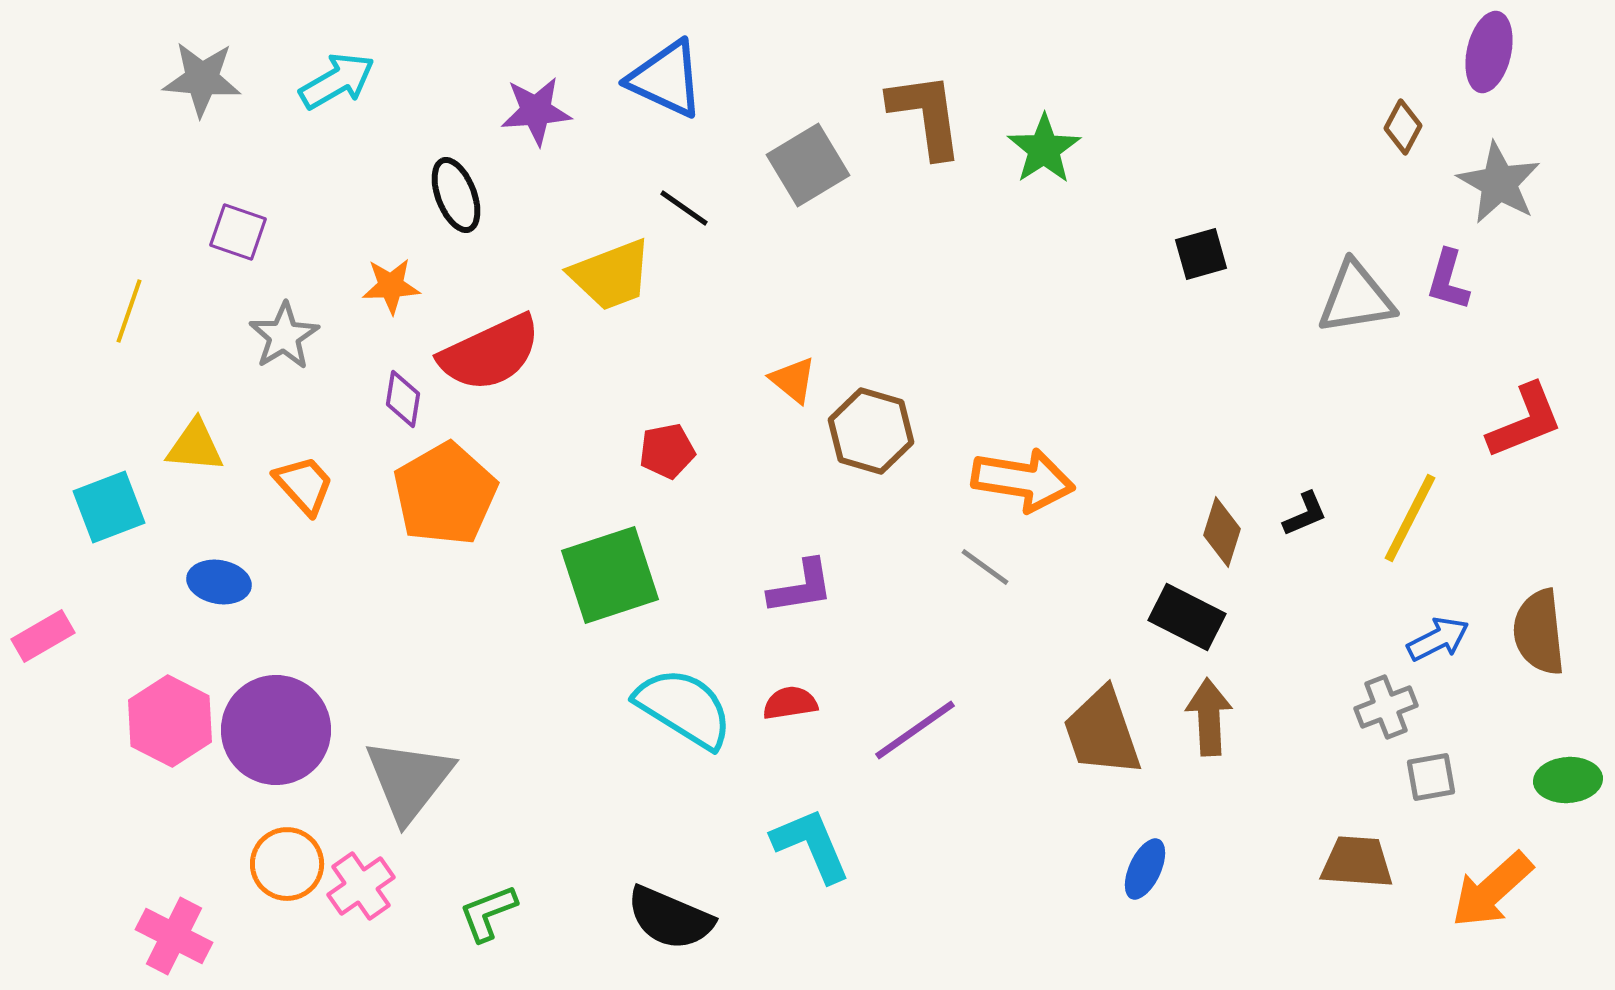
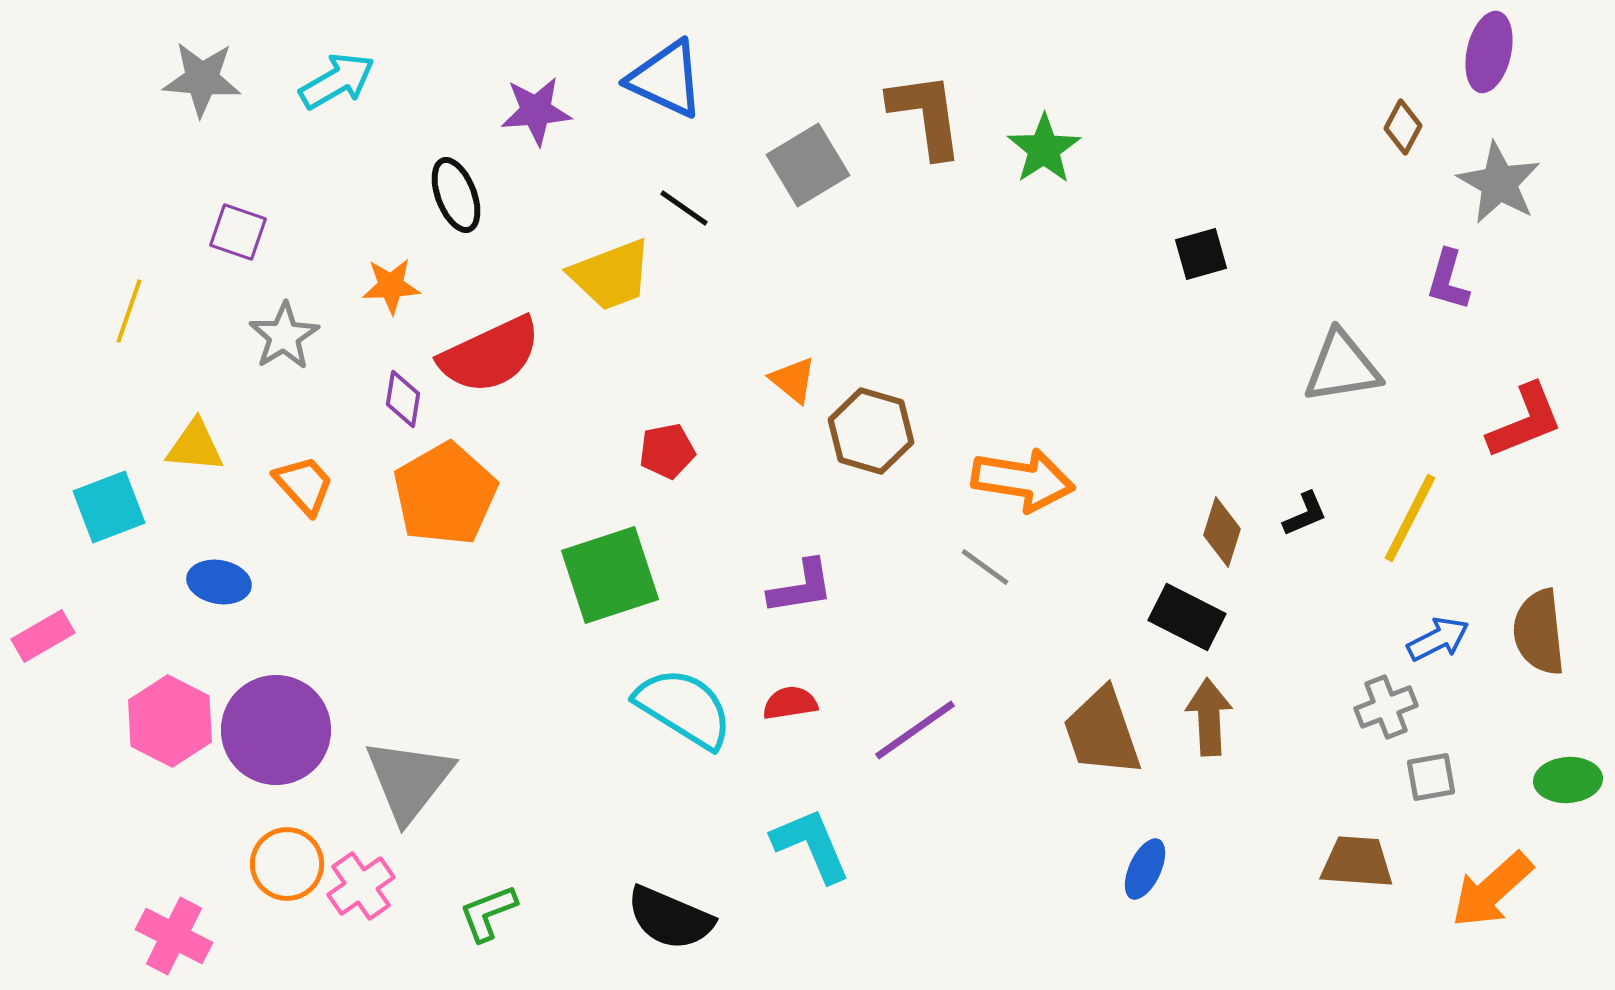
gray triangle at (1356, 298): moved 14 px left, 69 px down
red semicircle at (490, 353): moved 2 px down
